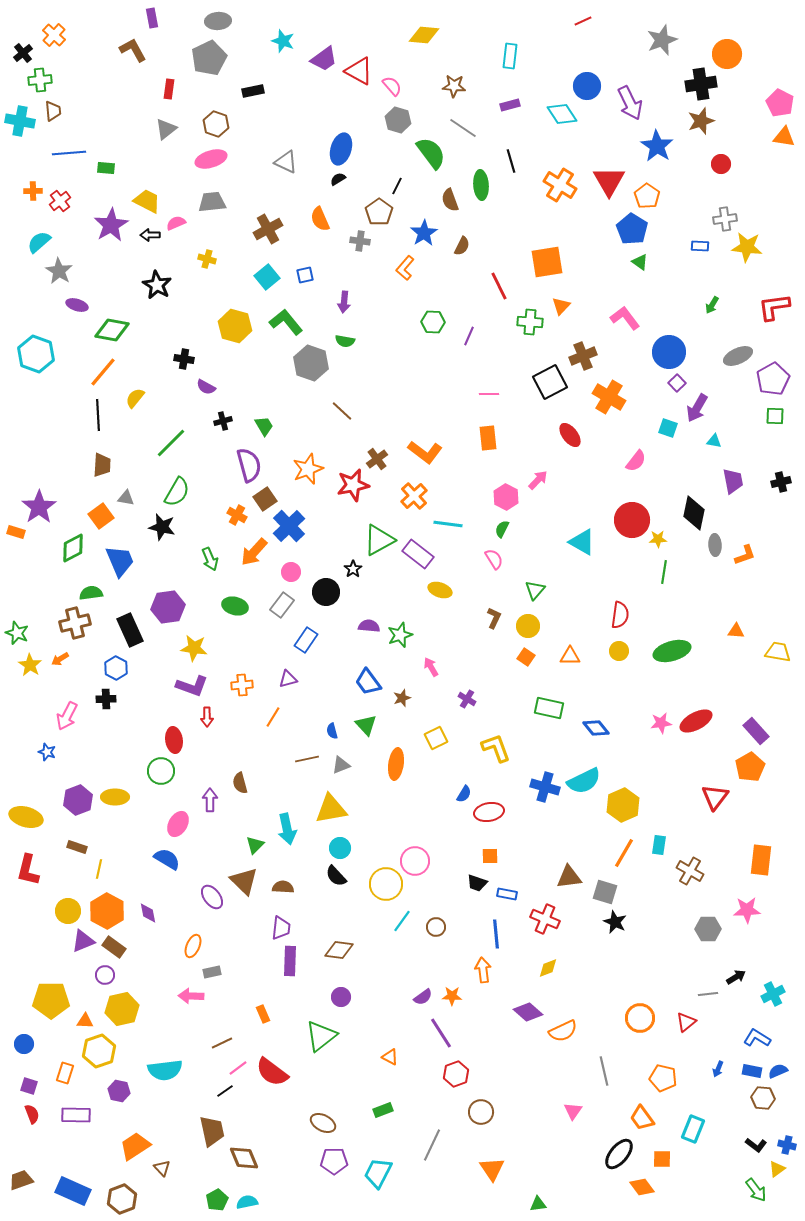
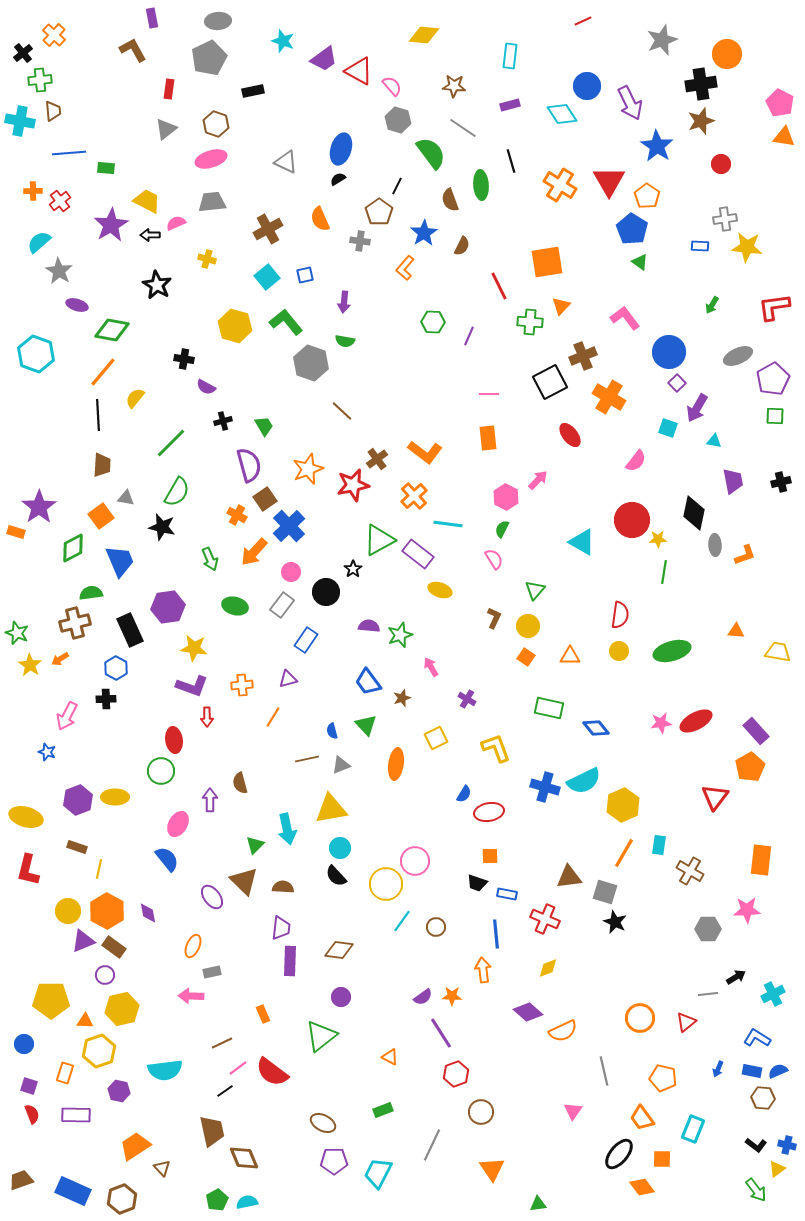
blue semicircle at (167, 859): rotated 20 degrees clockwise
